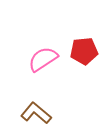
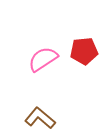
brown L-shape: moved 4 px right, 5 px down
